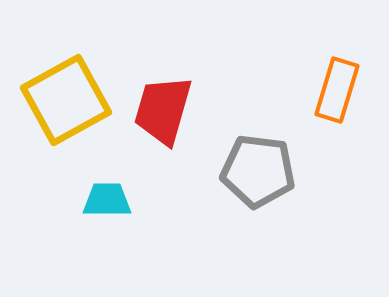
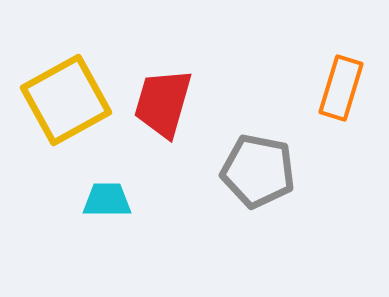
orange rectangle: moved 4 px right, 2 px up
red trapezoid: moved 7 px up
gray pentagon: rotated 4 degrees clockwise
